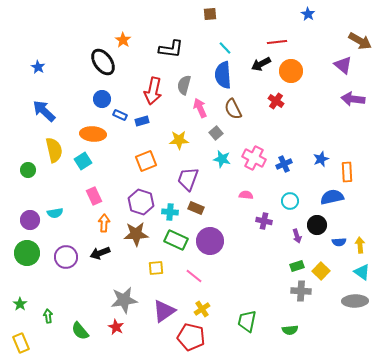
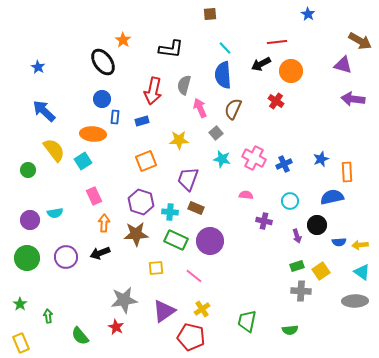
purple triangle at (343, 65): rotated 24 degrees counterclockwise
brown semicircle at (233, 109): rotated 50 degrees clockwise
blue rectangle at (120, 115): moved 5 px left, 2 px down; rotated 72 degrees clockwise
yellow semicircle at (54, 150): rotated 25 degrees counterclockwise
yellow arrow at (360, 245): rotated 91 degrees counterclockwise
green circle at (27, 253): moved 5 px down
yellow square at (321, 271): rotated 12 degrees clockwise
green semicircle at (80, 331): moved 5 px down
